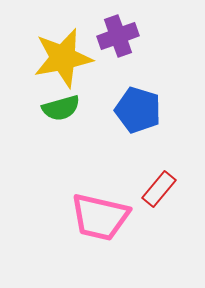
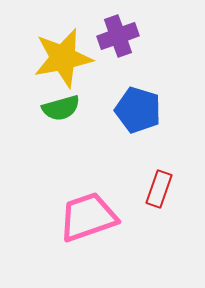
red rectangle: rotated 21 degrees counterclockwise
pink trapezoid: moved 12 px left; rotated 148 degrees clockwise
